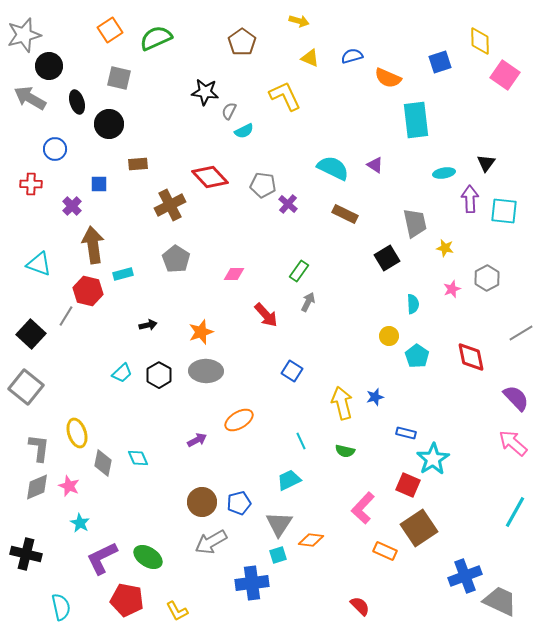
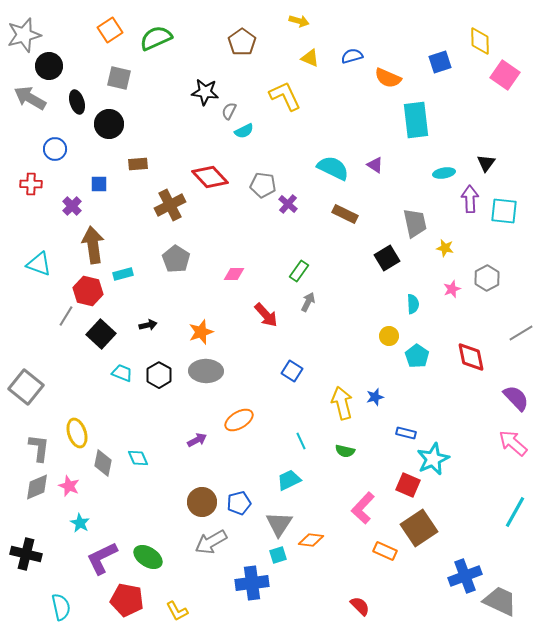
black square at (31, 334): moved 70 px right
cyan trapezoid at (122, 373): rotated 115 degrees counterclockwise
cyan star at (433, 459): rotated 8 degrees clockwise
